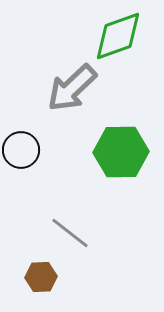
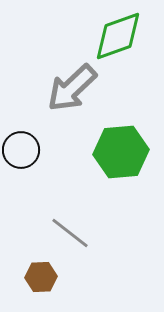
green hexagon: rotated 4 degrees counterclockwise
